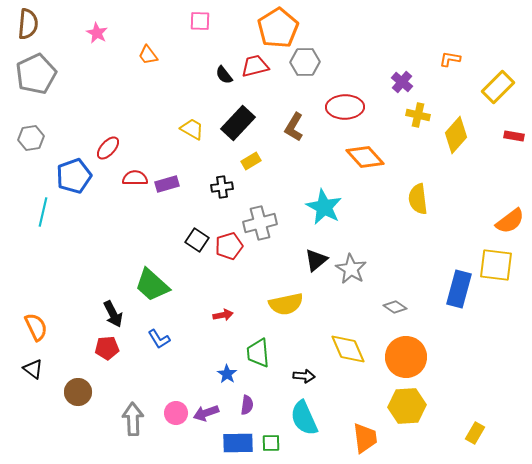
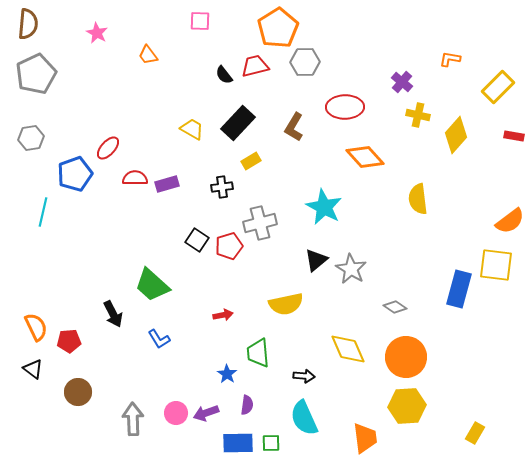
blue pentagon at (74, 176): moved 1 px right, 2 px up
red pentagon at (107, 348): moved 38 px left, 7 px up
